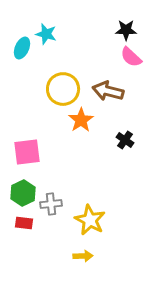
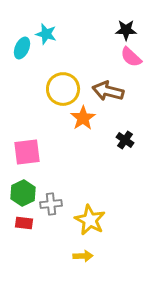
orange star: moved 2 px right, 2 px up
